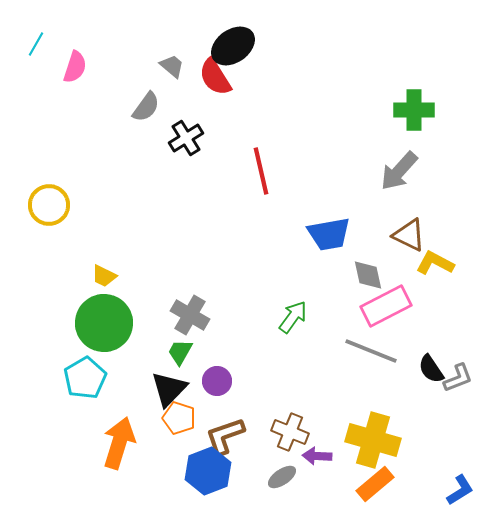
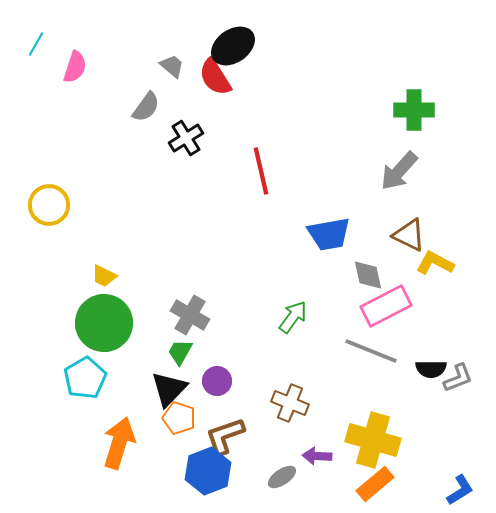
black semicircle: rotated 56 degrees counterclockwise
brown cross: moved 29 px up
